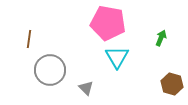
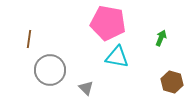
cyan triangle: rotated 50 degrees counterclockwise
brown hexagon: moved 2 px up
